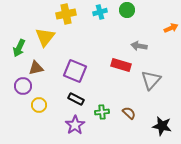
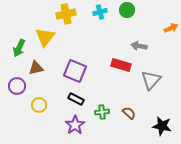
purple circle: moved 6 px left
